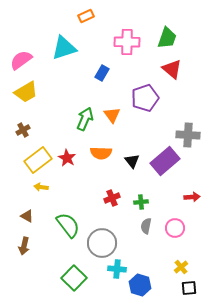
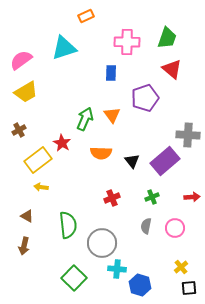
blue rectangle: moved 9 px right; rotated 28 degrees counterclockwise
brown cross: moved 4 px left
red star: moved 5 px left, 15 px up
green cross: moved 11 px right, 5 px up; rotated 16 degrees counterclockwise
green semicircle: rotated 32 degrees clockwise
